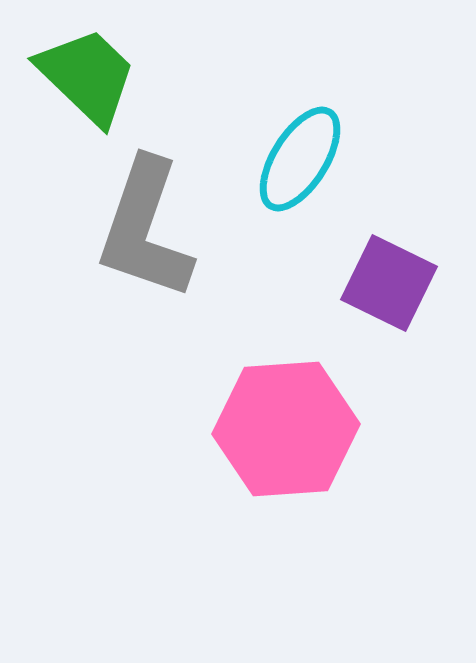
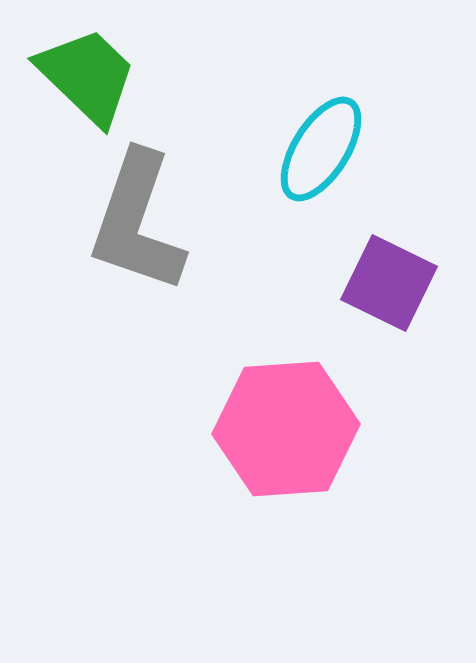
cyan ellipse: moved 21 px right, 10 px up
gray L-shape: moved 8 px left, 7 px up
